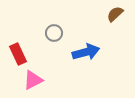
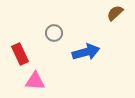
brown semicircle: moved 1 px up
red rectangle: moved 2 px right
pink triangle: moved 2 px right, 1 px down; rotated 30 degrees clockwise
